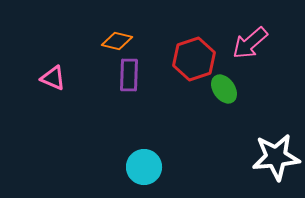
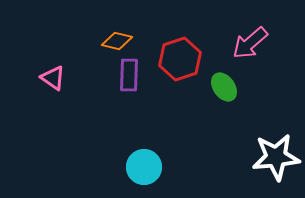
red hexagon: moved 14 px left
pink triangle: rotated 12 degrees clockwise
green ellipse: moved 2 px up
